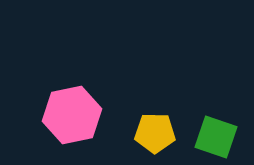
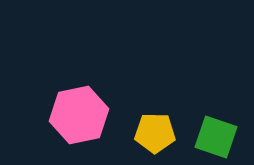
pink hexagon: moved 7 px right
